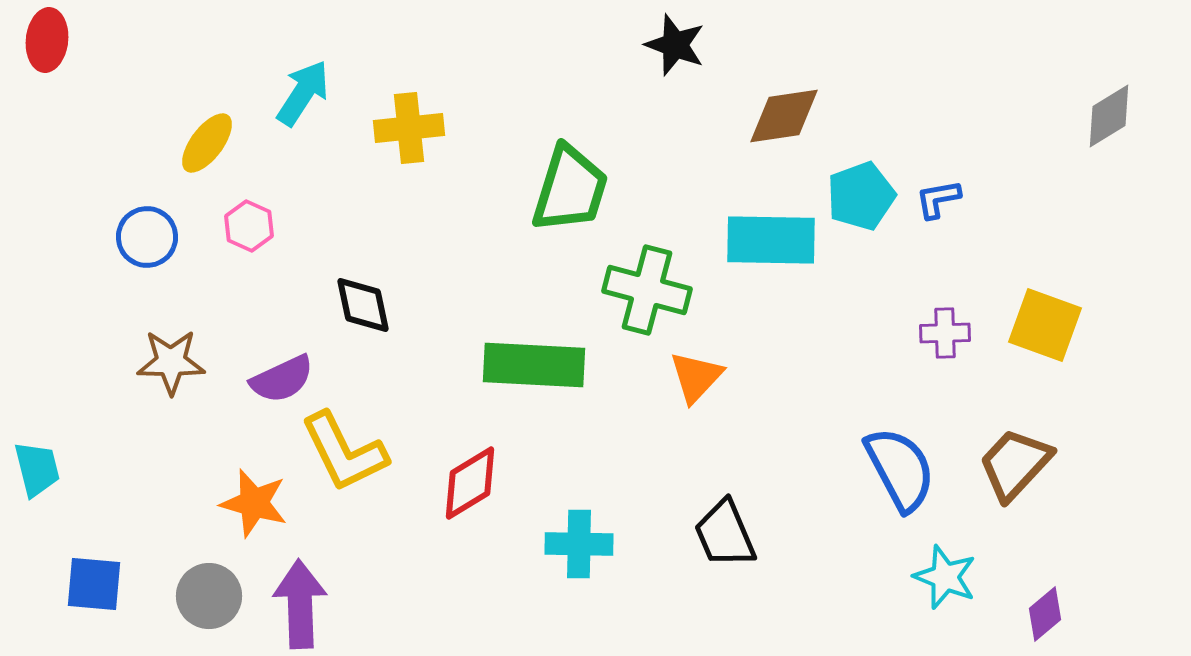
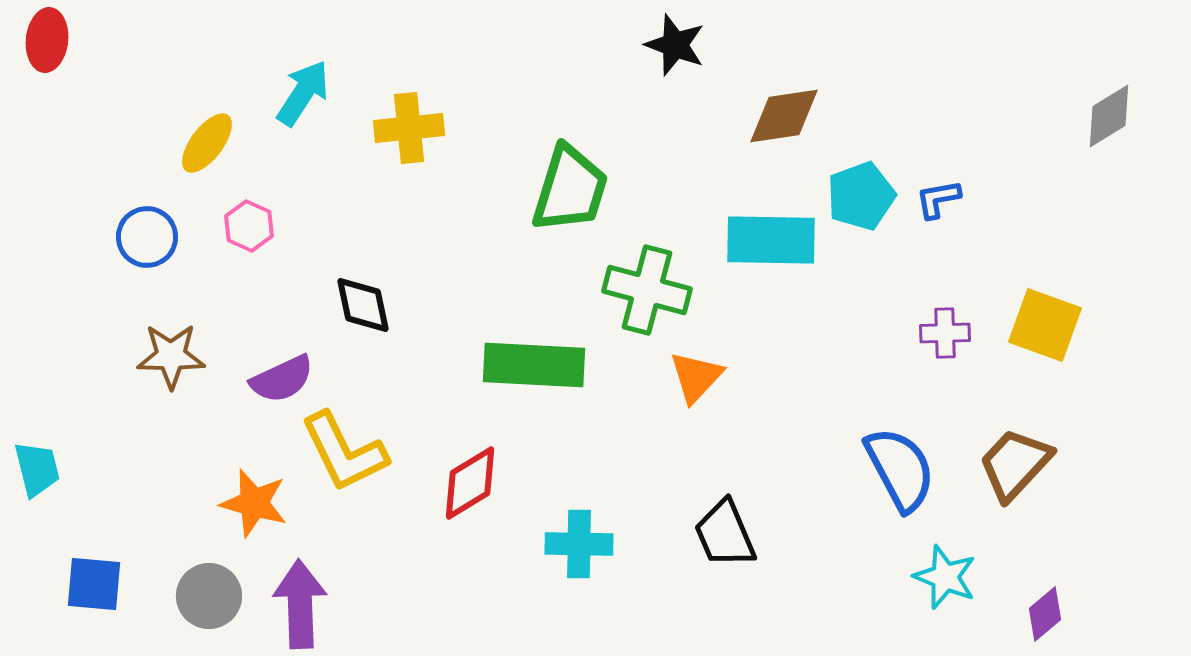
brown star: moved 6 px up
